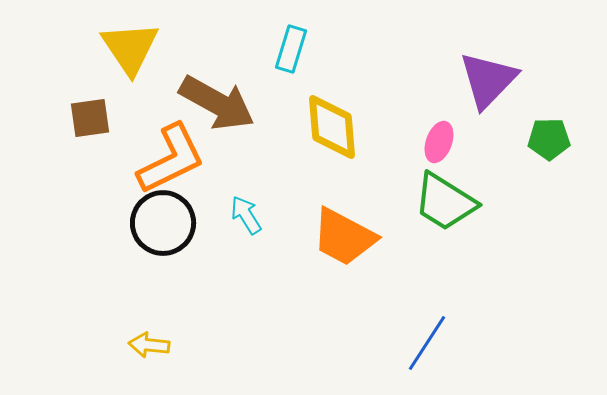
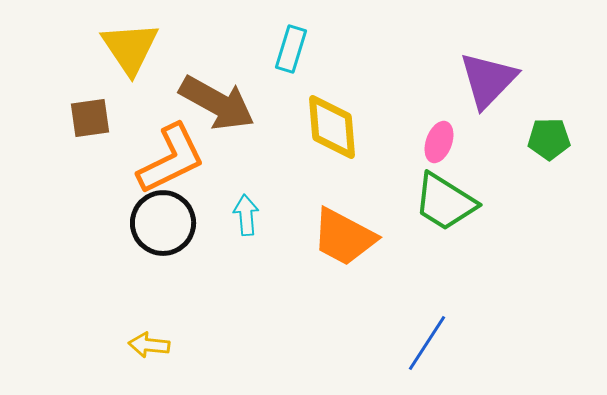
cyan arrow: rotated 27 degrees clockwise
